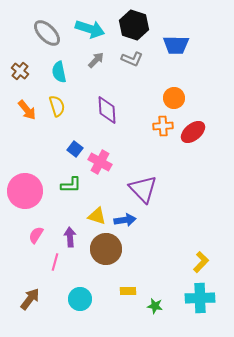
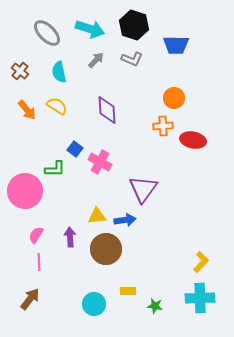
yellow semicircle: rotated 40 degrees counterclockwise
red ellipse: moved 8 px down; rotated 50 degrees clockwise
green L-shape: moved 16 px left, 16 px up
purple triangle: rotated 20 degrees clockwise
yellow triangle: rotated 24 degrees counterclockwise
pink line: moved 16 px left; rotated 18 degrees counterclockwise
cyan circle: moved 14 px right, 5 px down
